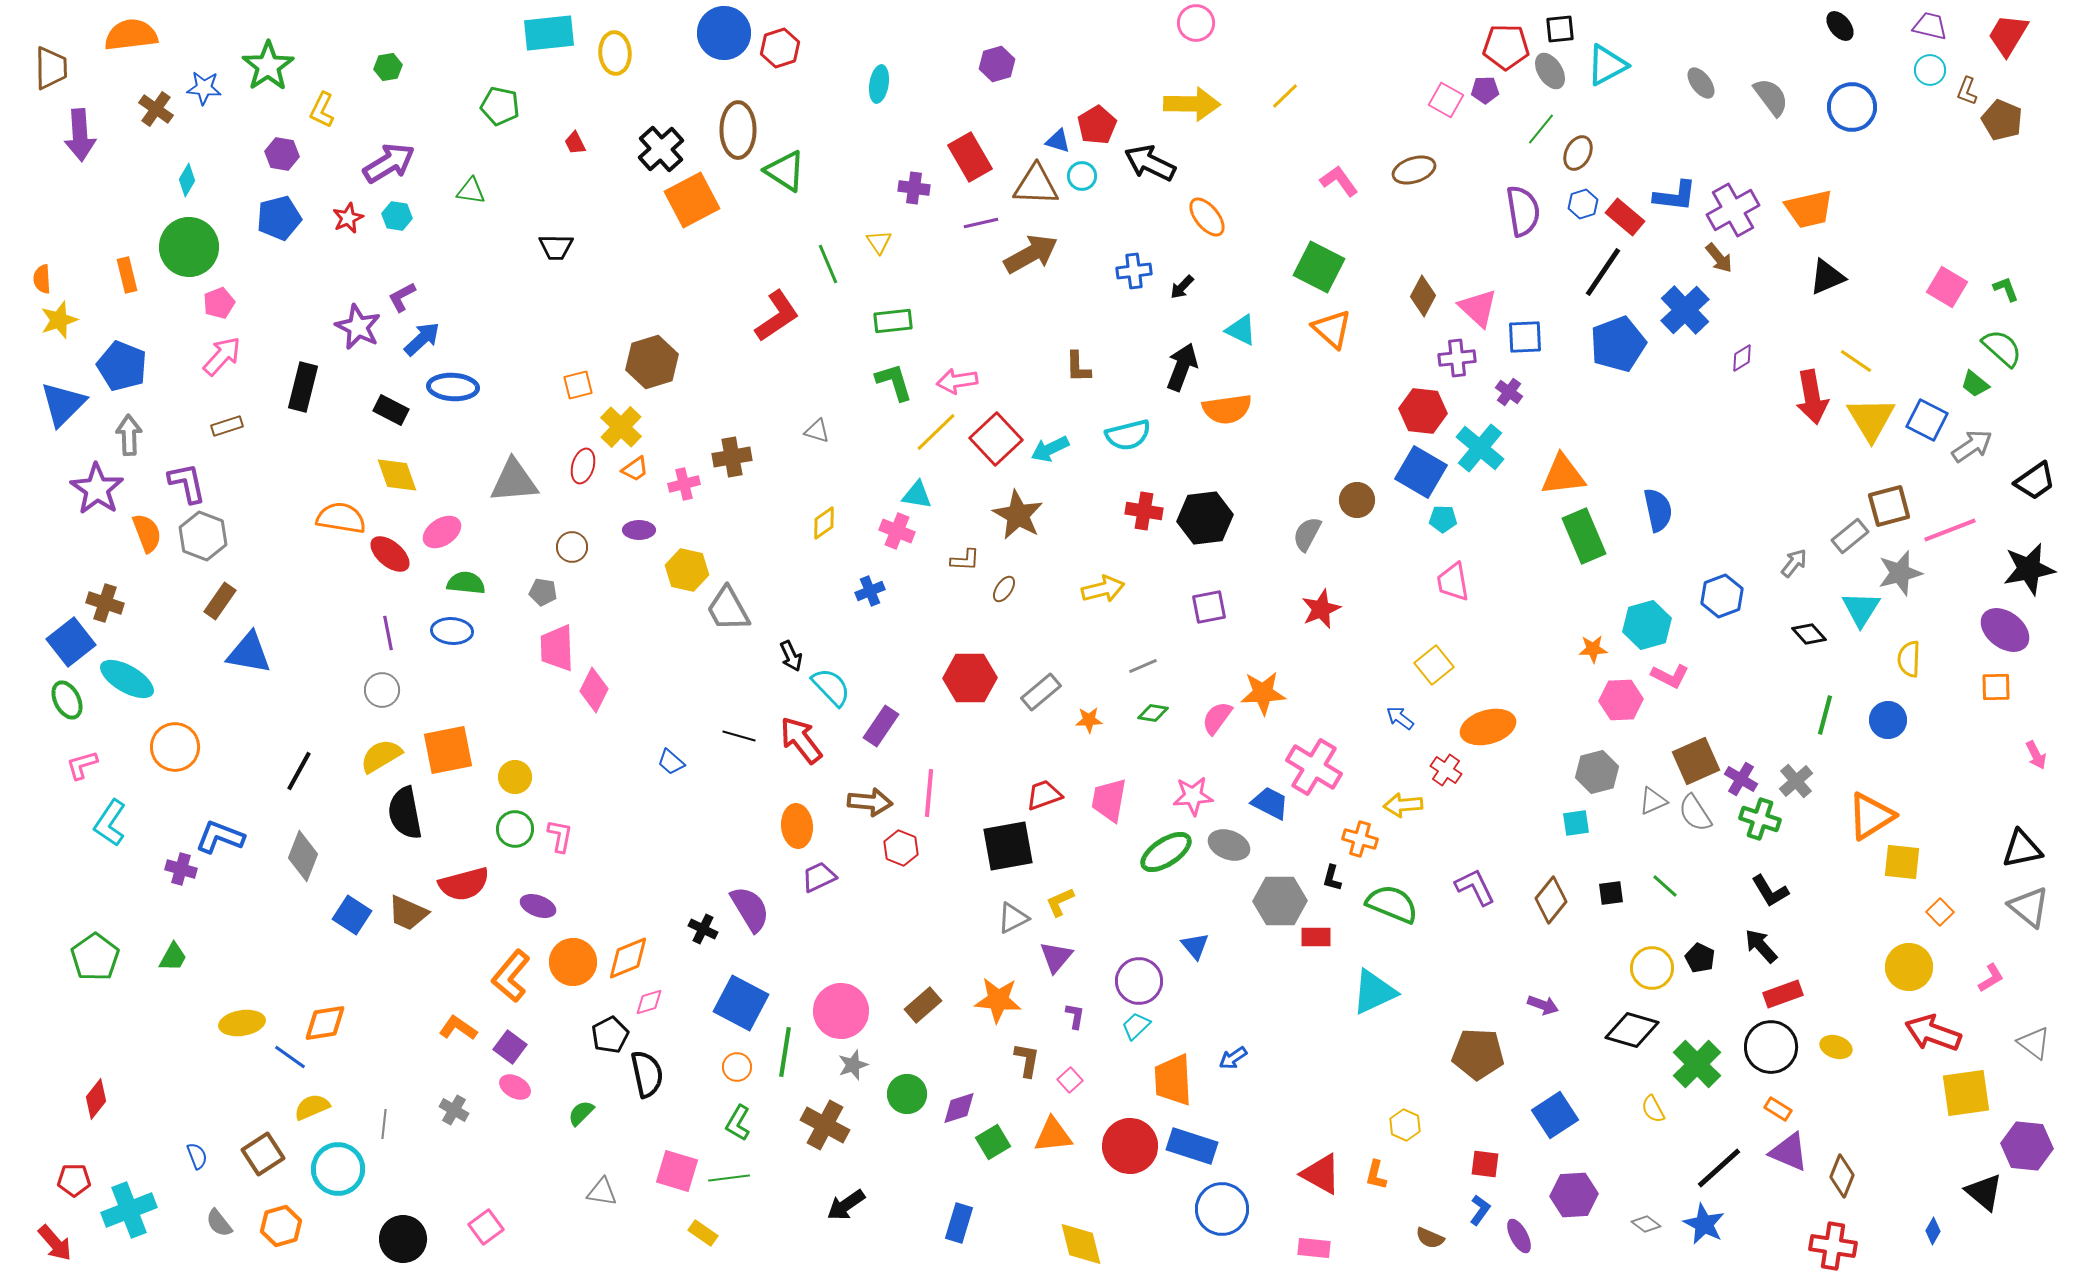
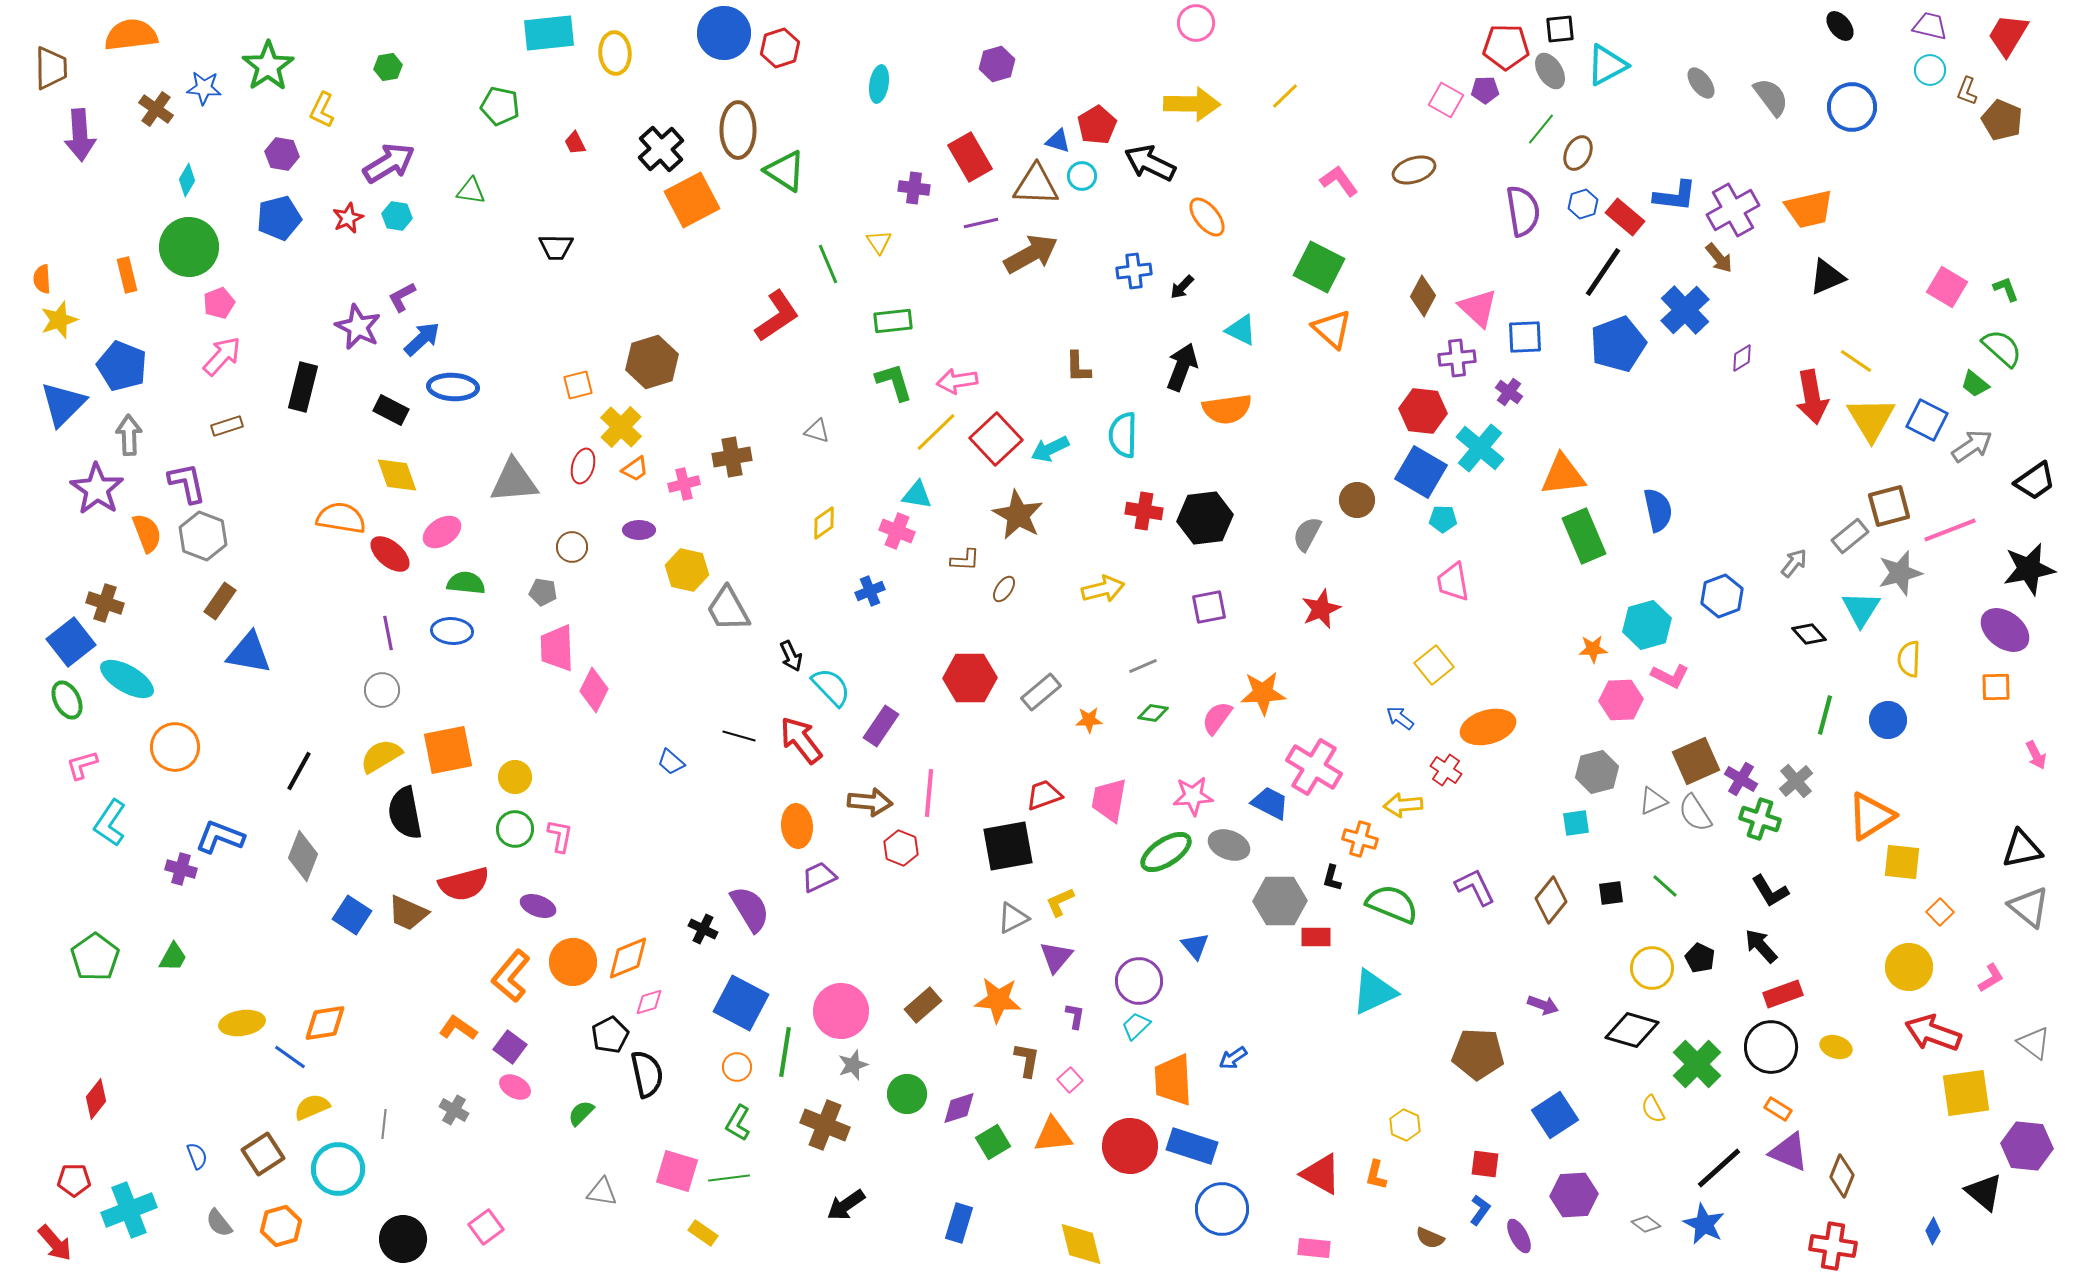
cyan semicircle at (1128, 435): moved 5 px left; rotated 105 degrees clockwise
brown cross at (825, 1125): rotated 6 degrees counterclockwise
